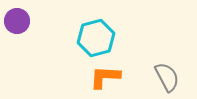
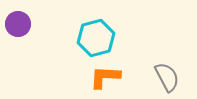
purple circle: moved 1 px right, 3 px down
